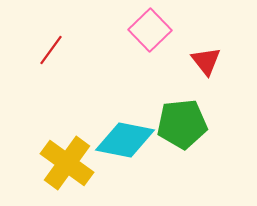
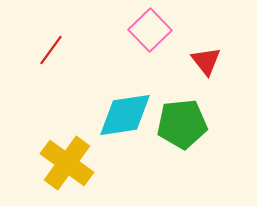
cyan diamond: moved 25 px up; rotated 20 degrees counterclockwise
